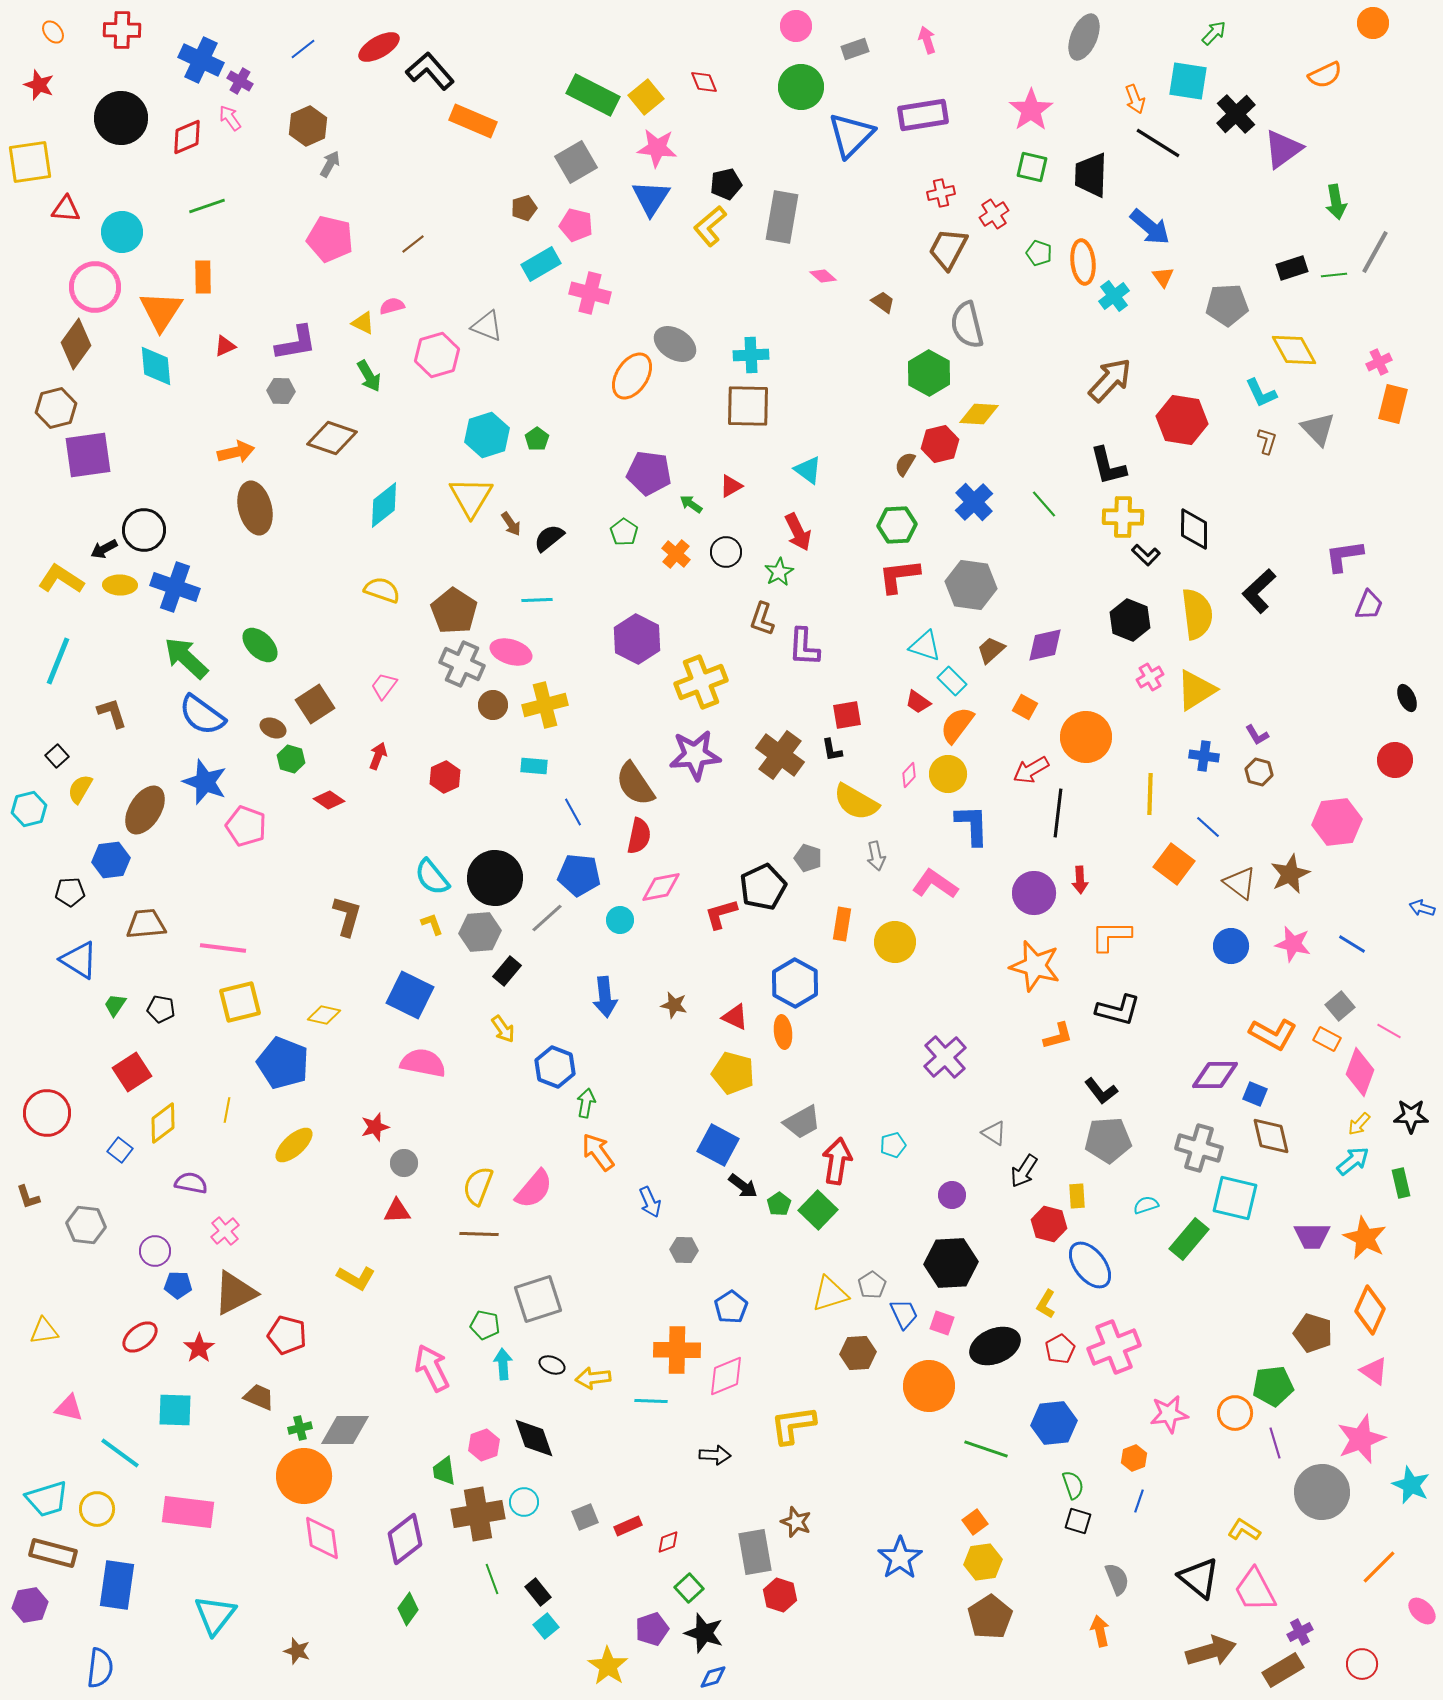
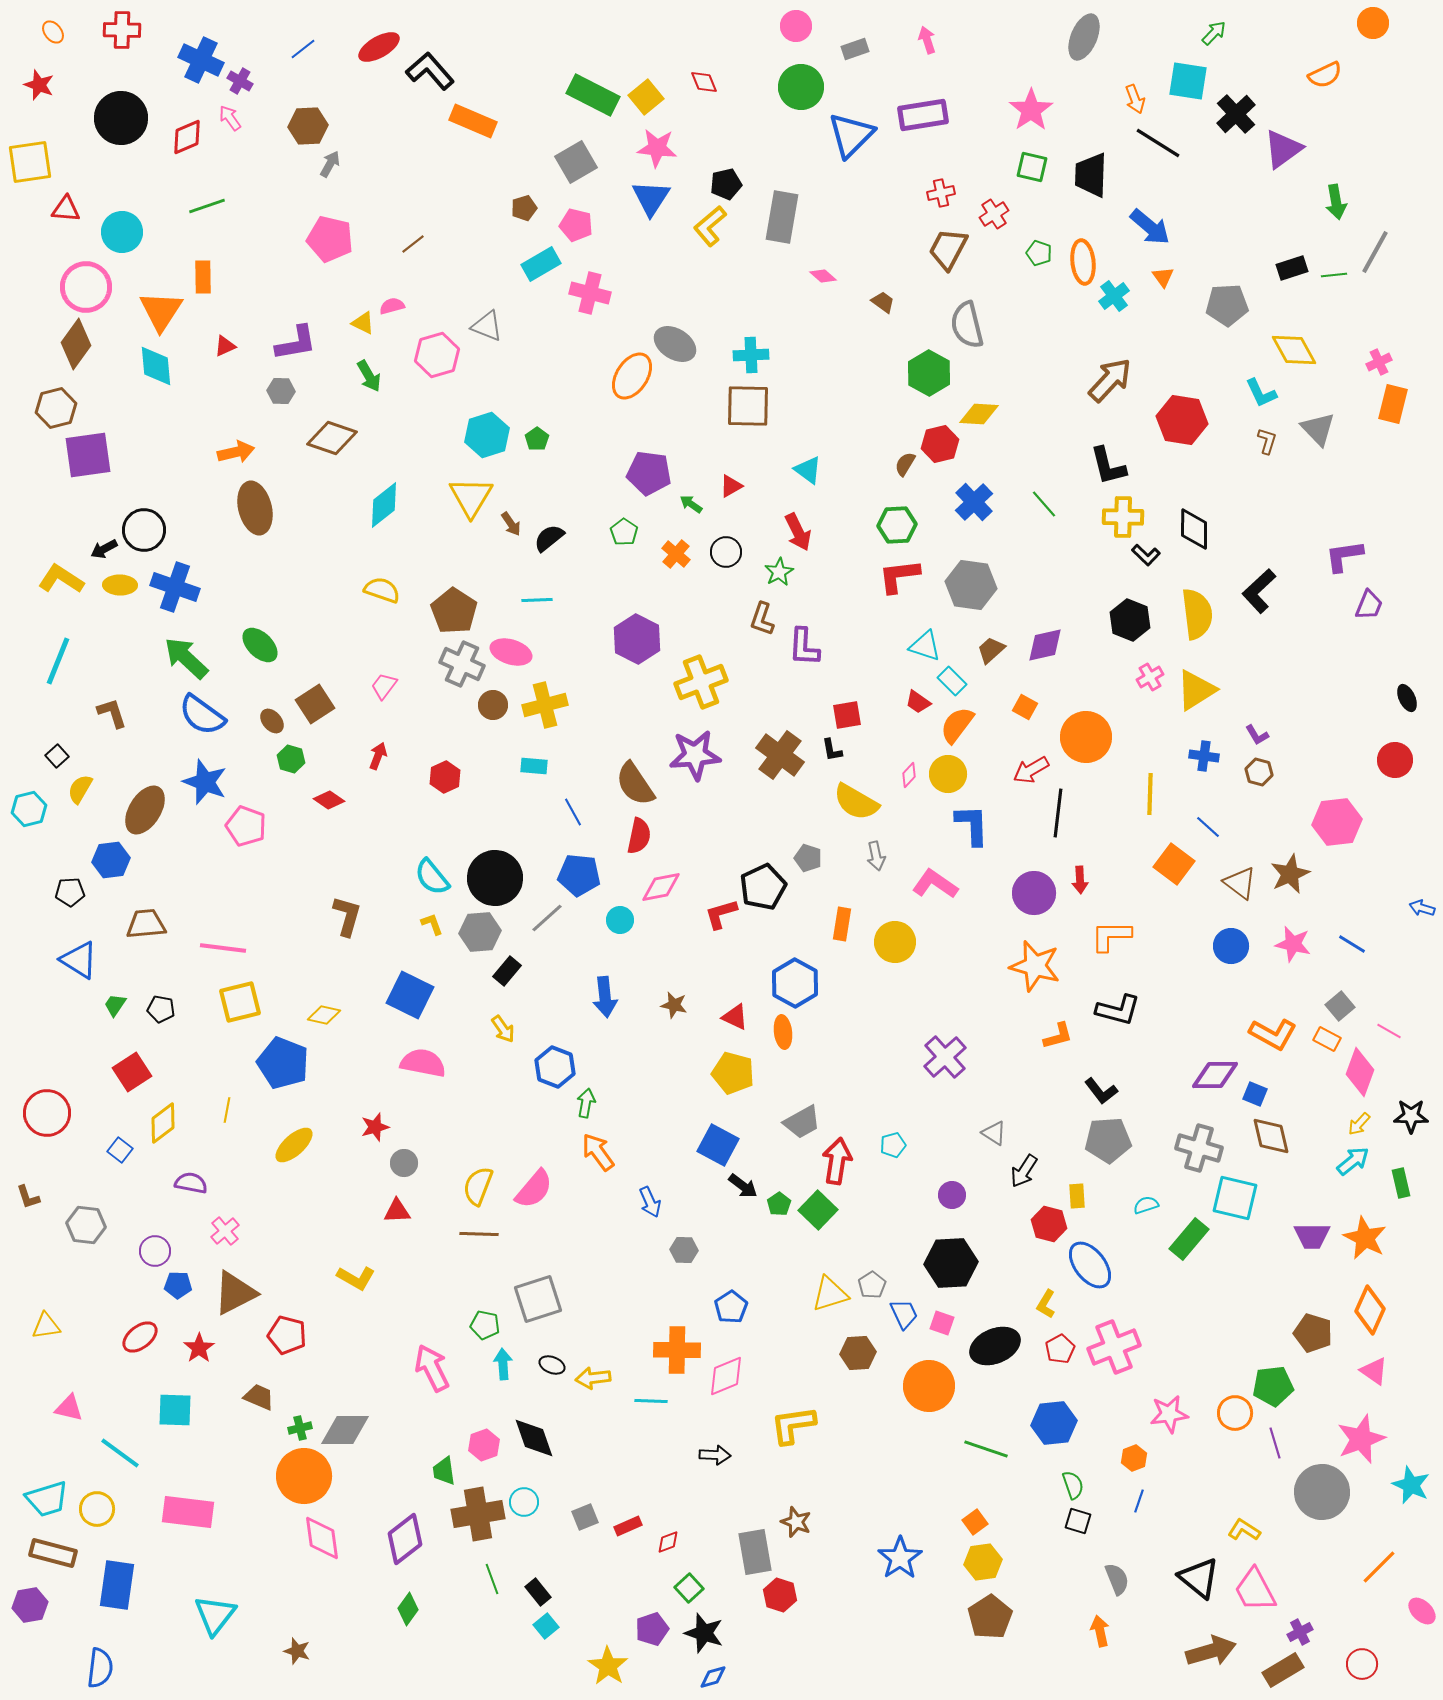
brown hexagon at (308, 126): rotated 21 degrees clockwise
pink circle at (95, 287): moved 9 px left
brown ellipse at (273, 728): moved 1 px left, 7 px up; rotated 25 degrees clockwise
yellow triangle at (44, 1331): moved 2 px right, 5 px up
